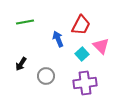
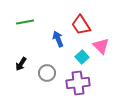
red trapezoid: rotated 120 degrees clockwise
cyan square: moved 3 px down
gray circle: moved 1 px right, 3 px up
purple cross: moved 7 px left
